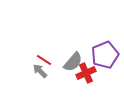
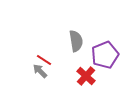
gray semicircle: moved 3 px right, 21 px up; rotated 50 degrees counterclockwise
red cross: moved 3 px down; rotated 24 degrees counterclockwise
